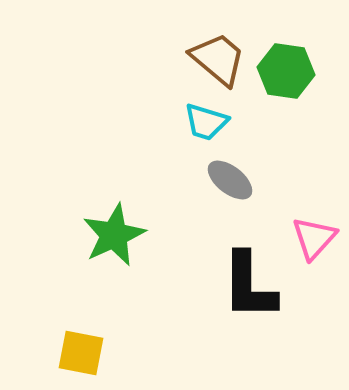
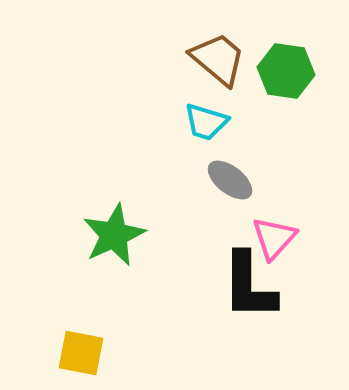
pink triangle: moved 40 px left
